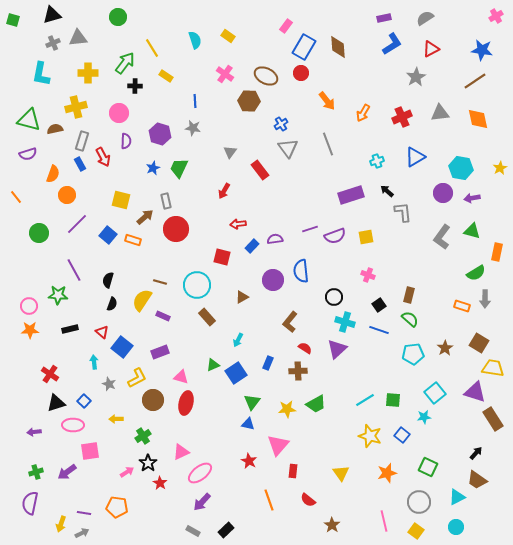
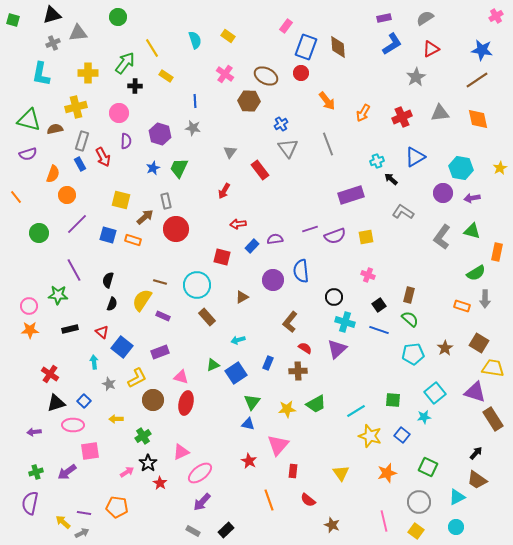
gray triangle at (78, 38): moved 5 px up
blue rectangle at (304, 47): moved 2 px right; rotated 10 degrees counterclockwise
brown line at (475, 81): moved 2 px right, 1 px up
black arrow at (387, 191): moved 4 px right, 12 px up
gray L-shape at (403, 212): rotated 50 degrees counterclockwise
blue square at (108, 235): rotated 24 degrees counterclockwise
cyan arrow at (238, 340): rotated 48 degrees clockwise
cyan line at (365, 400): moved 9 px left, 11 px down
yellow arrow at (61, 524): moved 2 px right, 2 px up; rotated 112 degrees clockwise
brown star at (332, 525): rotated 14 degrees counterclockwise
